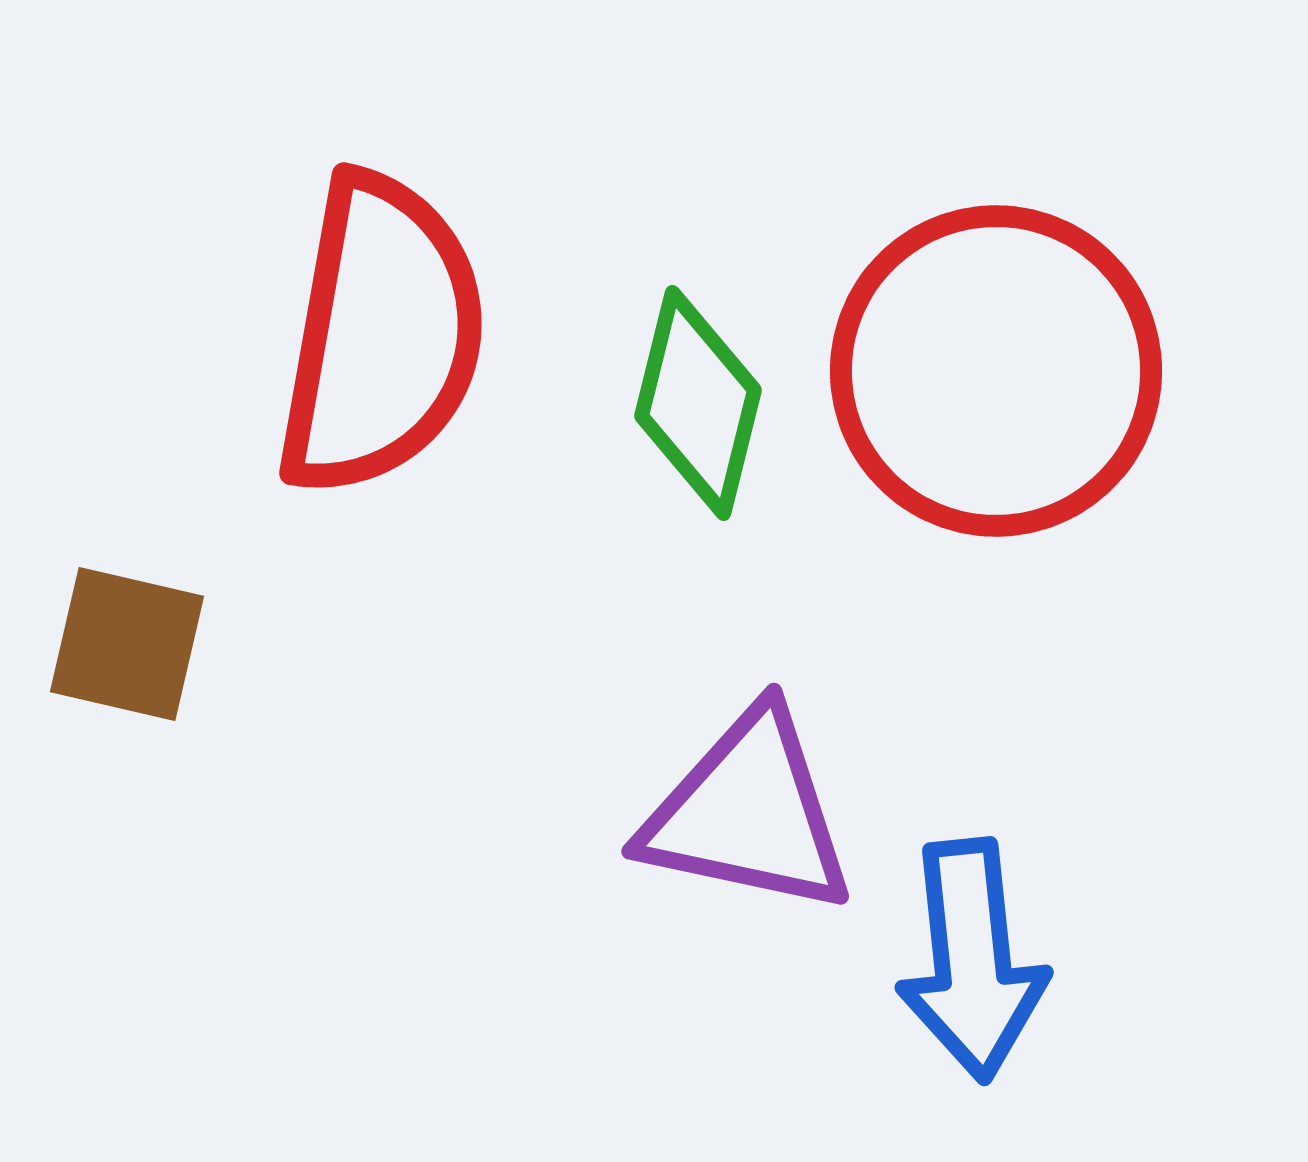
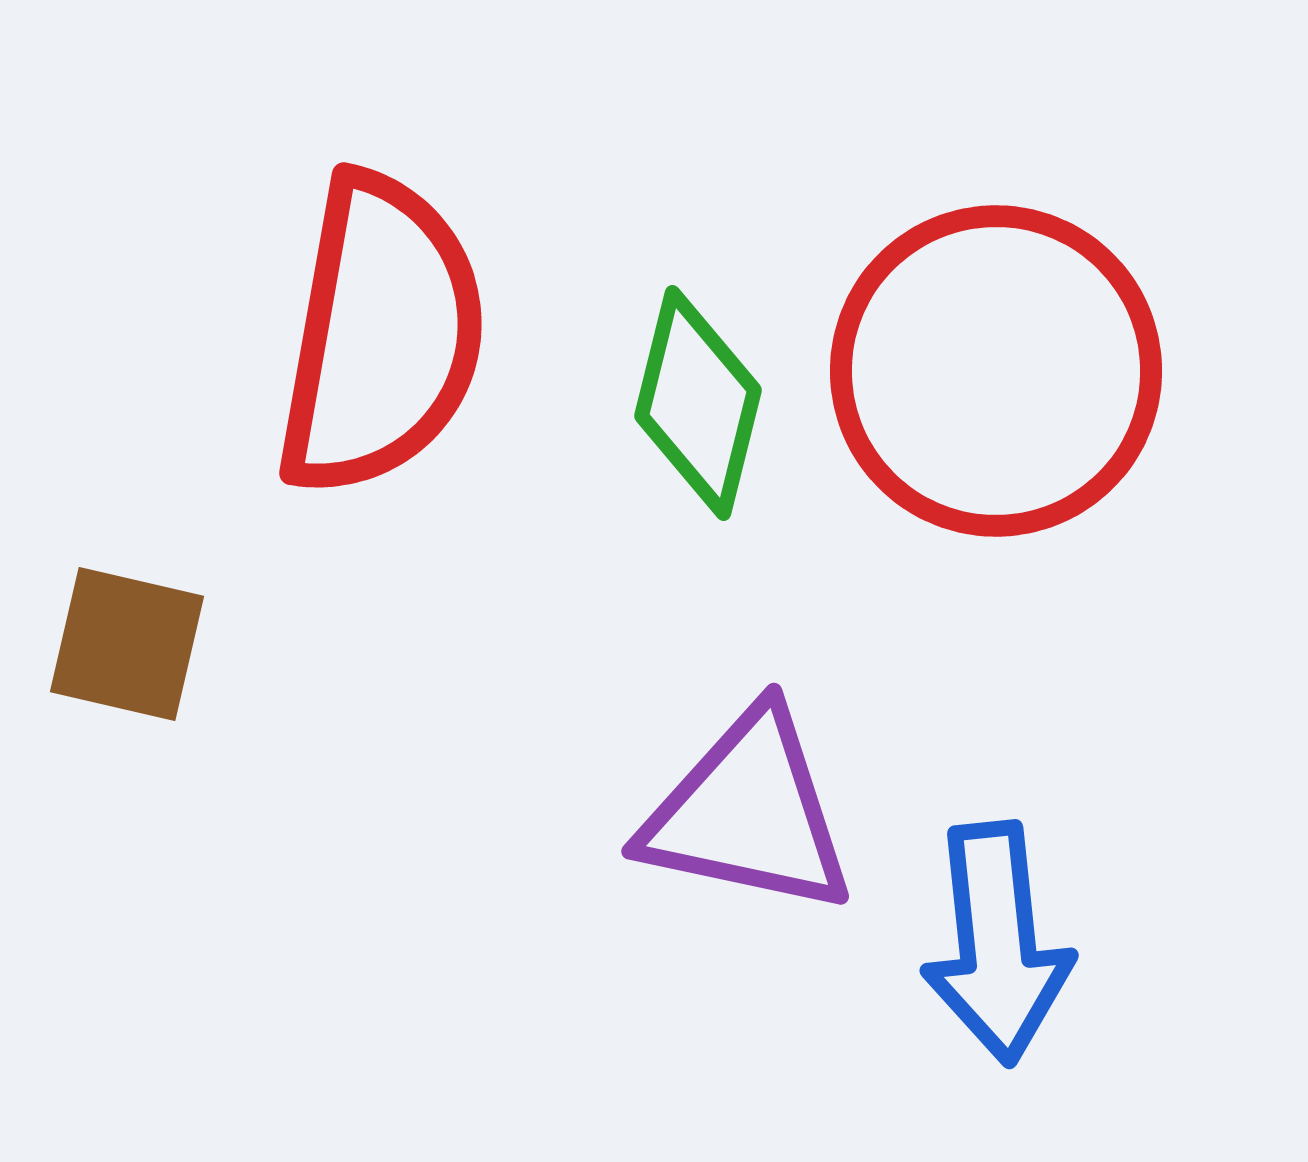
blue arrow: moved 25 px right, 17 px up
